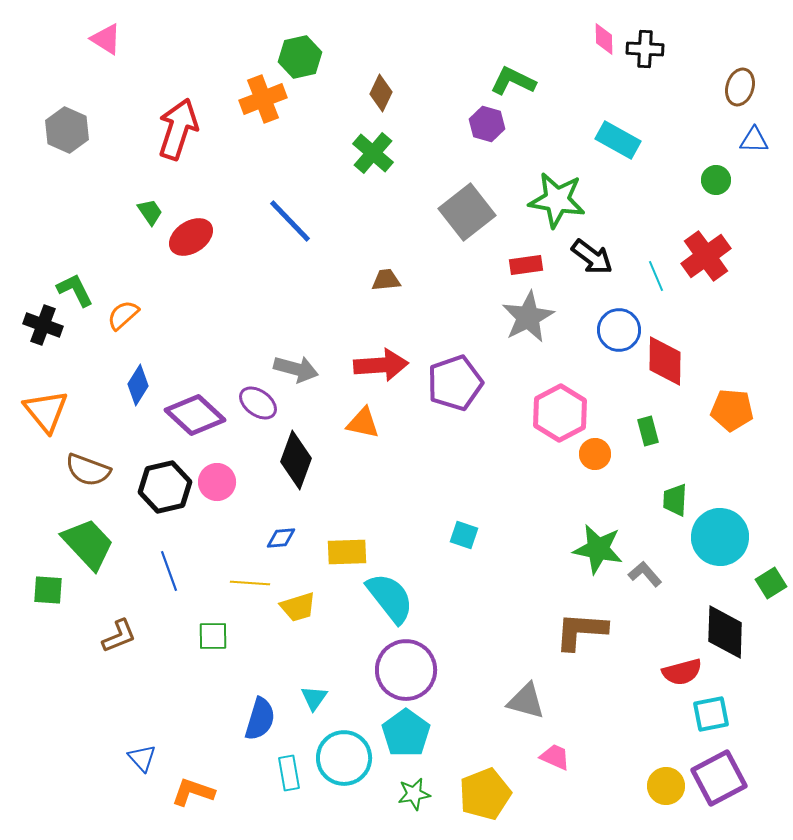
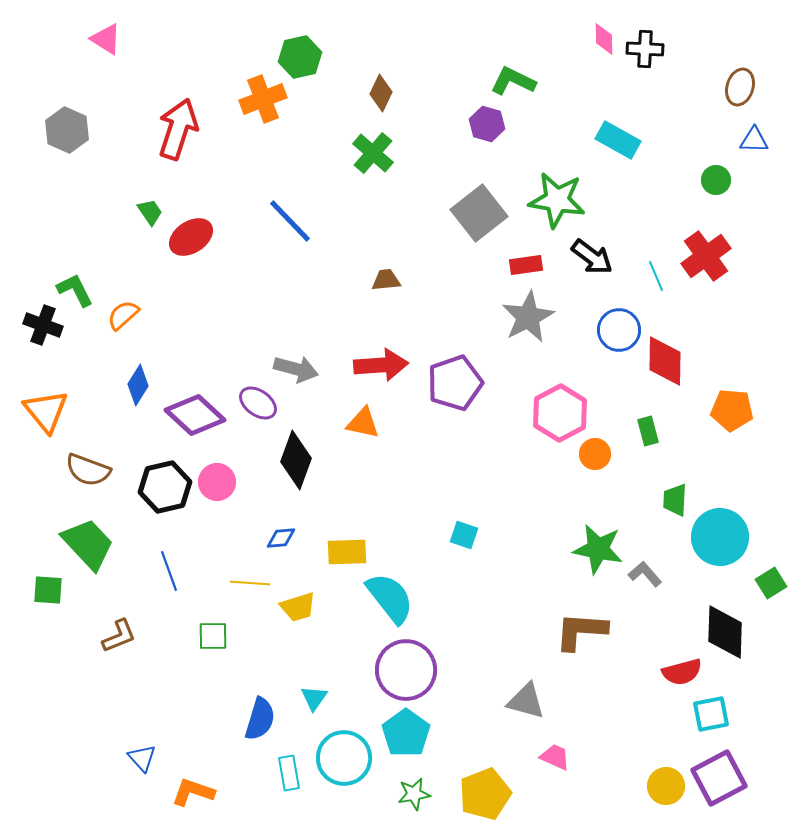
gray square at (467, 212): moved 12 px right, 1 px down
